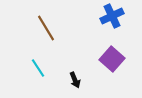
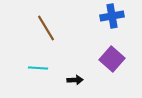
blue cross: rotated 15 degrees clockwise
cyan line: rotated 54 degrees counterclockwise
black arrow: rotated 70 degrees counterclockwise
